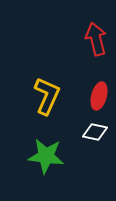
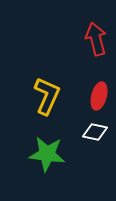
green star: moved 1 px right, 2 px up
